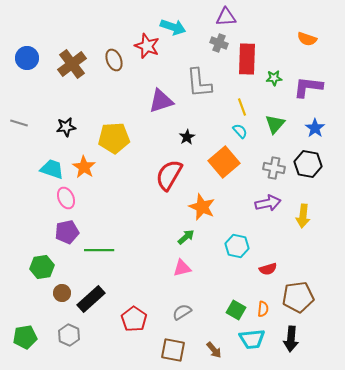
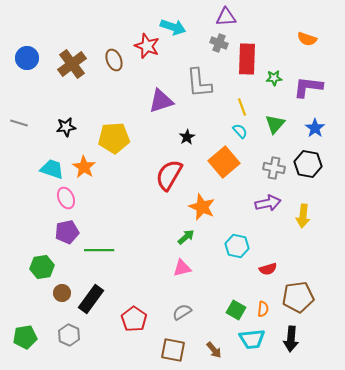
black rectangle at (91, 299): rotated 12 degrees counterclockwise
